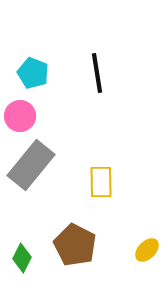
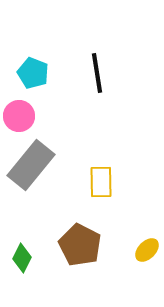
pink circle: moved 1 px left
brown pentagon: moved 5 px right
